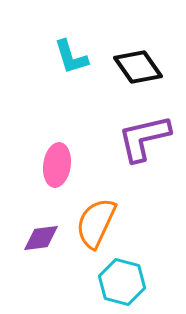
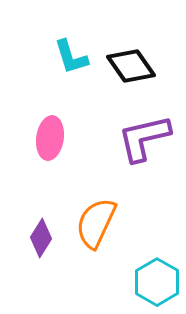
black diamond: moved 7 px left, 1 px up
pink ellipse: moved 7 px left, 27 px up
purple diamond: rotated 51 degrees counterclockwise
cyan hexagon: moved 35 px right; rotated 15 degrees clockwise
